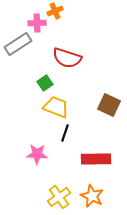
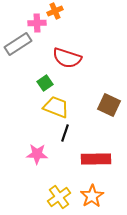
orange star: rotated 15 degrees clockwise
